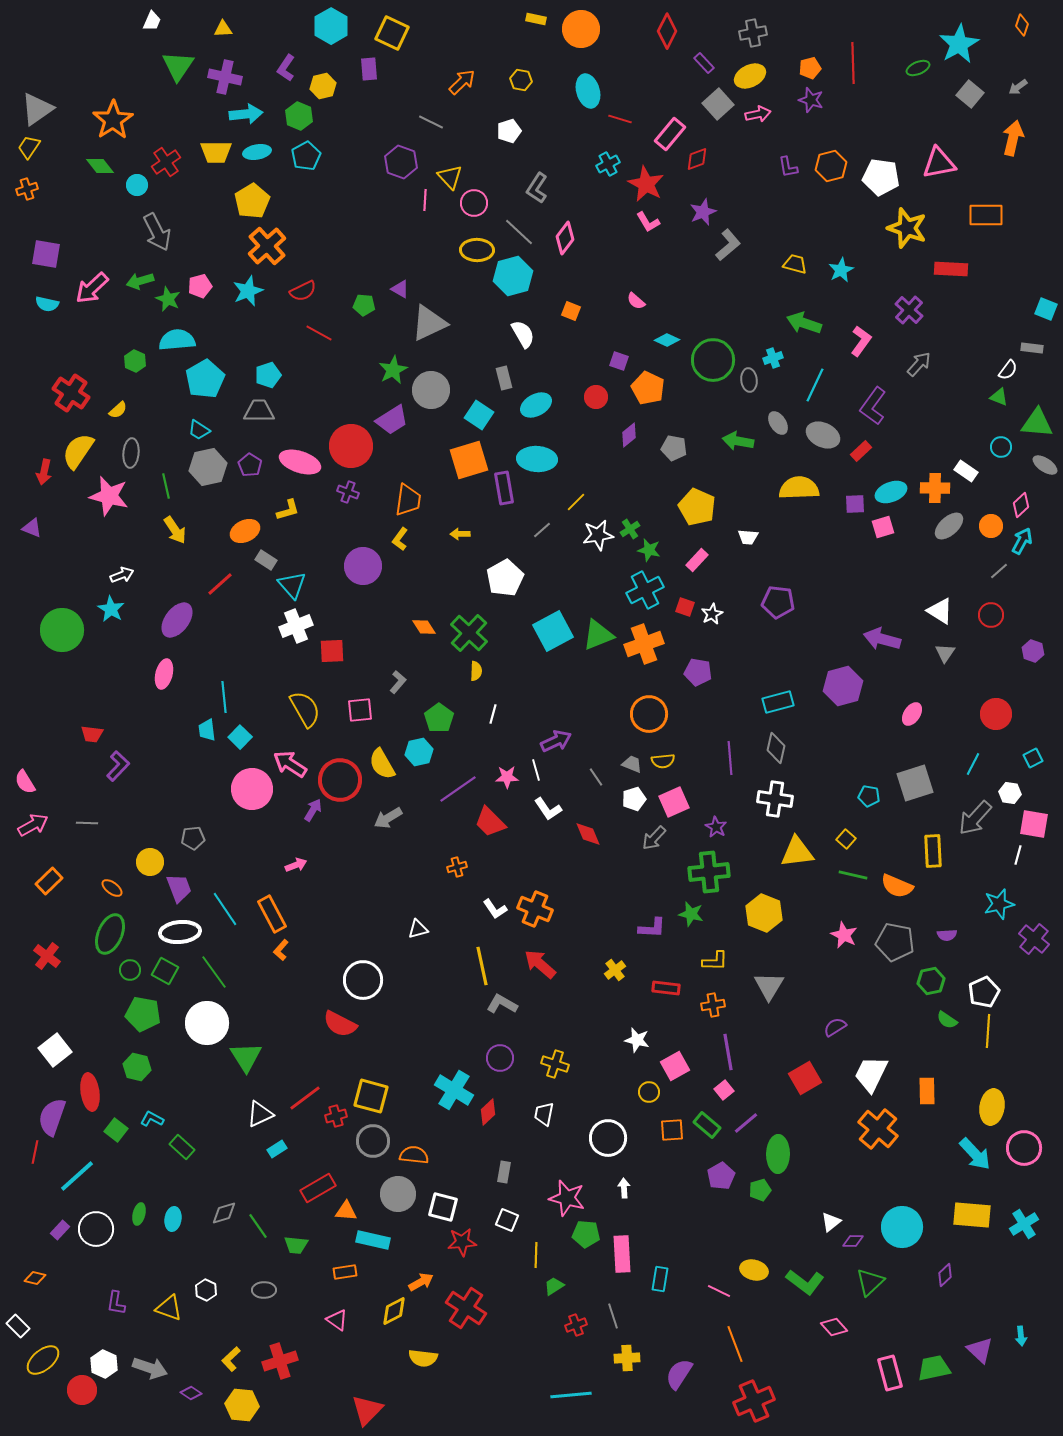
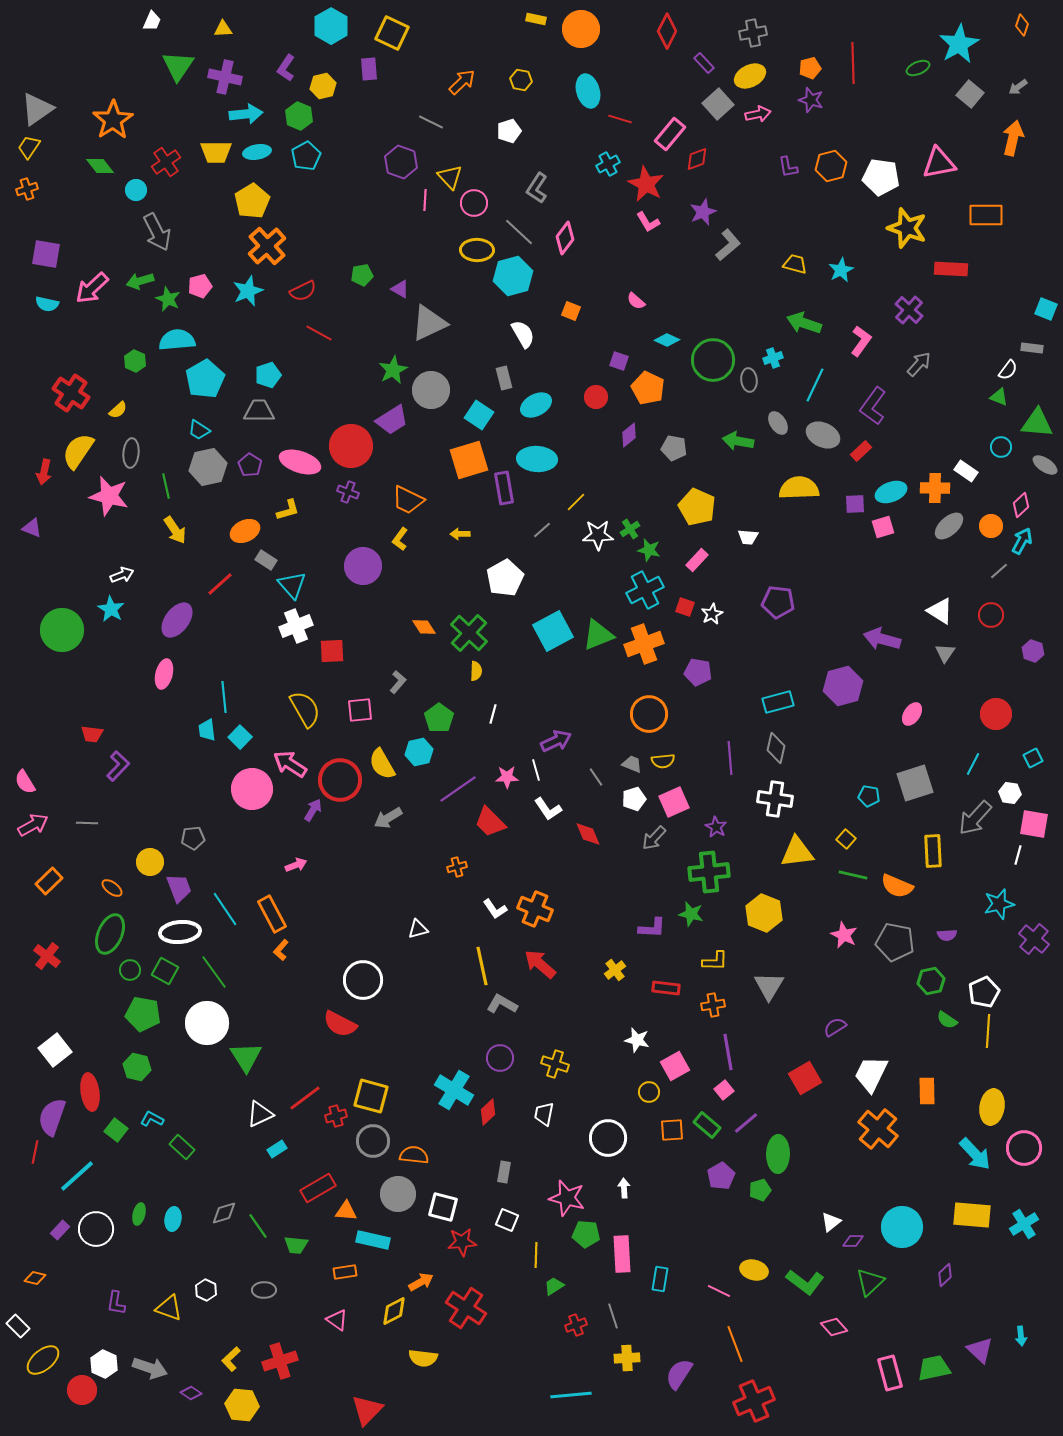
cyan circle at (137, 185): moved 1 px left, 5 px down
green pentagon at (364, 305): moved 2 px left, 30 px up; rotated 15 degrees counterclockwise
orange trapezoid at (408, 500): rotated 108 degrees clockwise
white star at (598, 535): rotated 8 degrees clockwise
